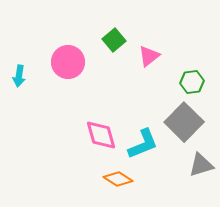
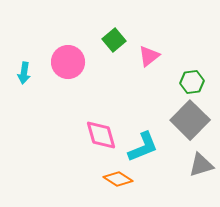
cyan arrow: moved 5 px right, 3 px up
gray square: moved 6 px right, 2 px up
cyan L-shape: moved 3 px down
